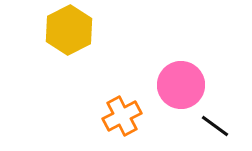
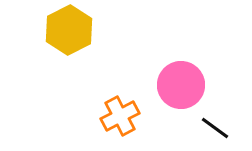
orange cross: moved 2 px left
black line: moved 2 px down
